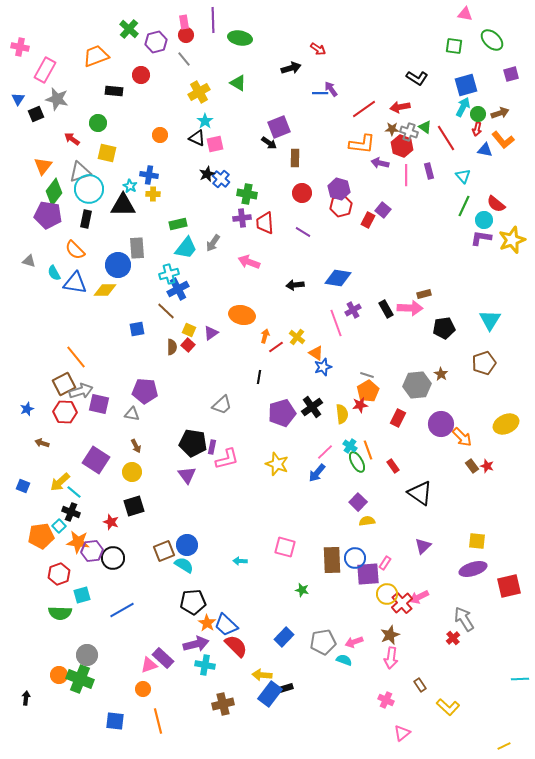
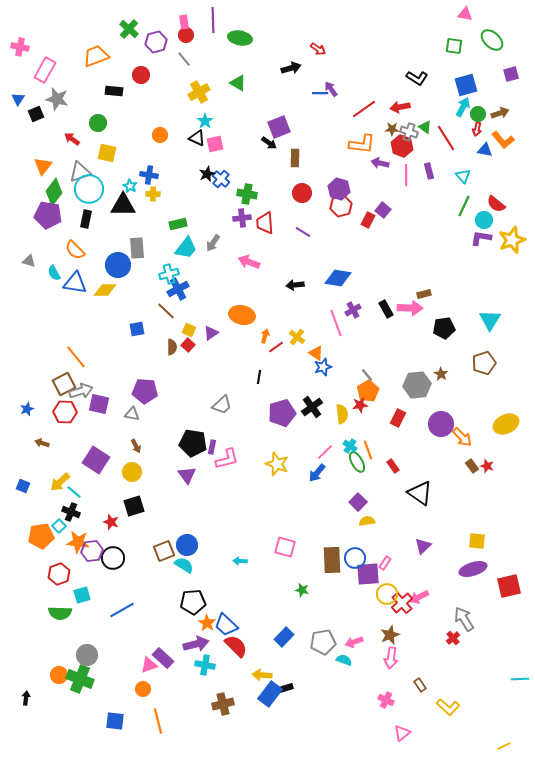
gray line at (367, 375): rotated 32 degrees clockwise
